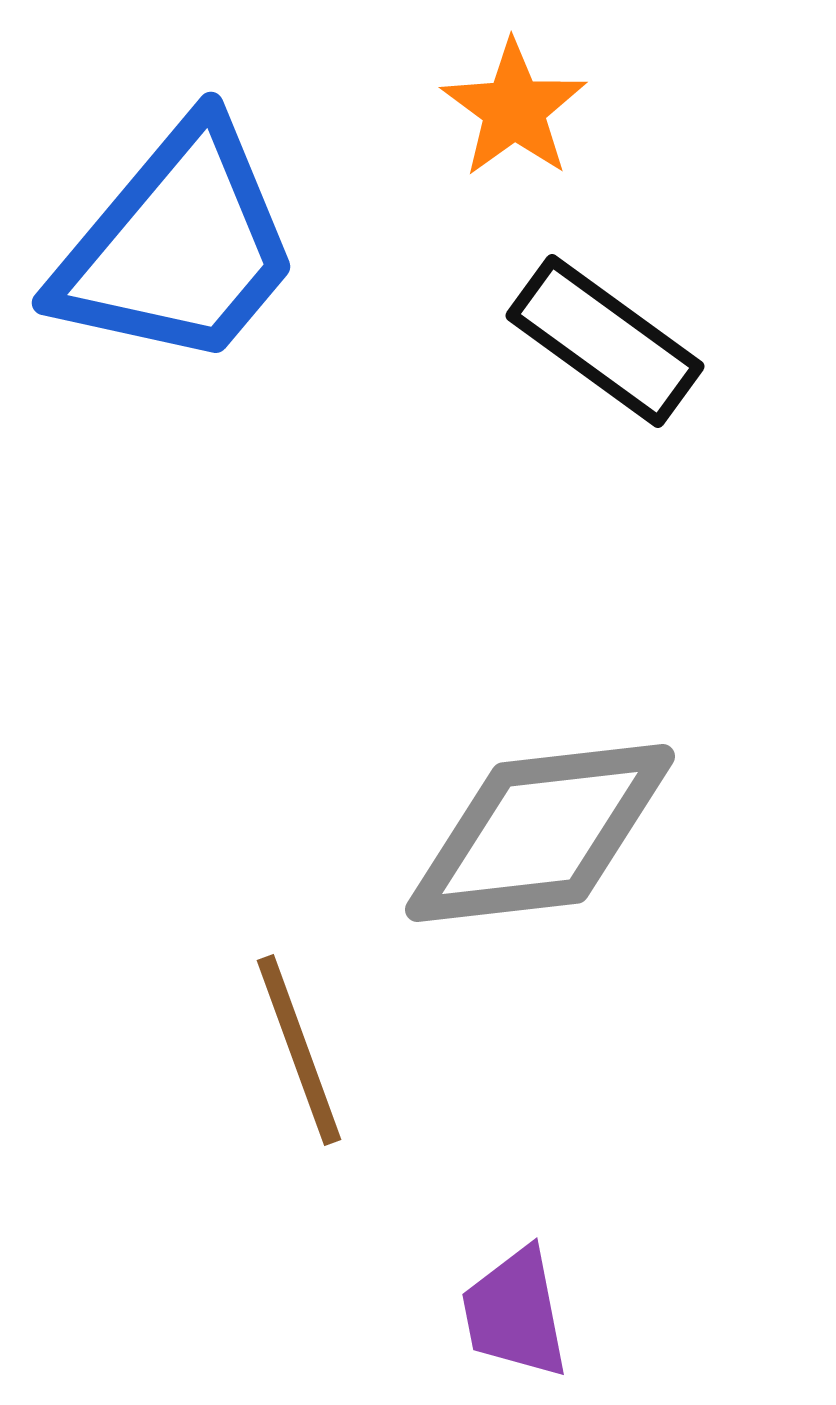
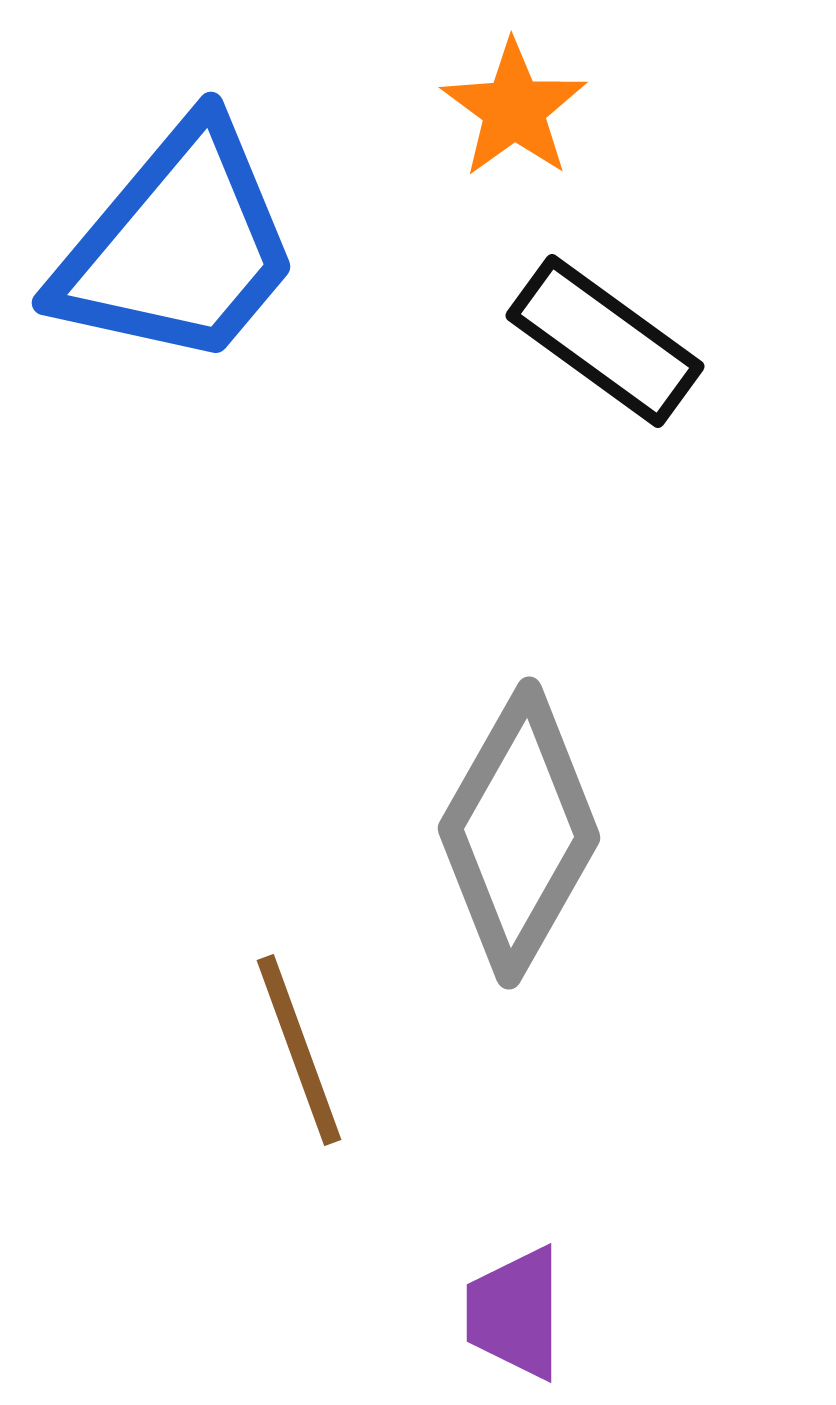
gray diamond: moved 21 px left; rotated 54 degrees counterclockwise
purple trapezoid: rotated 11 degrees clockwise
